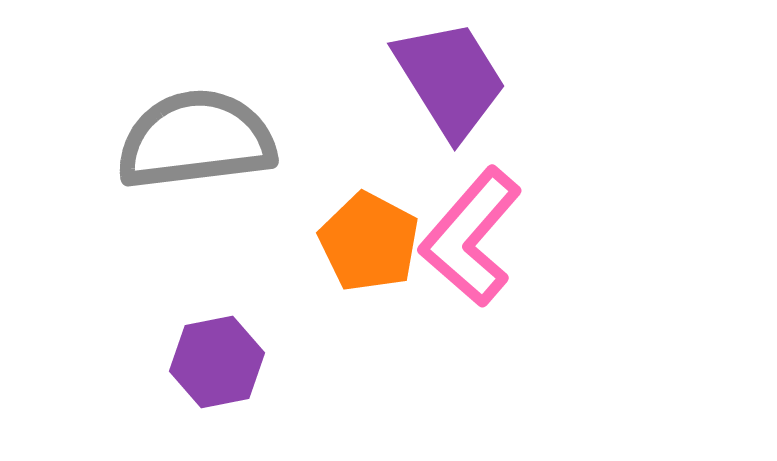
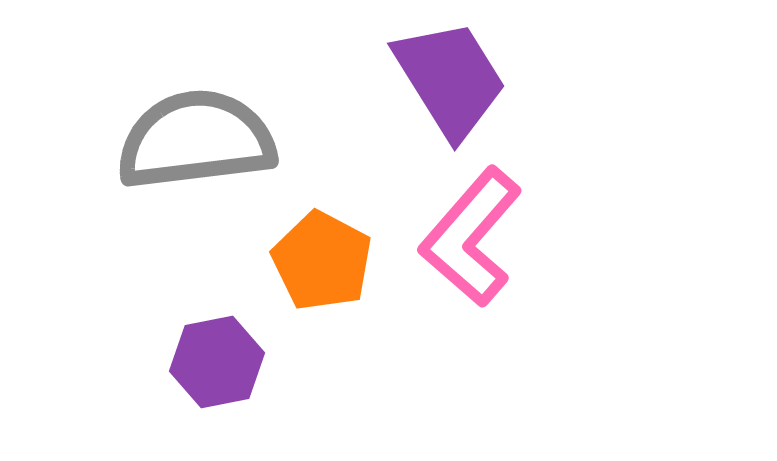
orange pentagon: moved 47 px left, 19 px down
